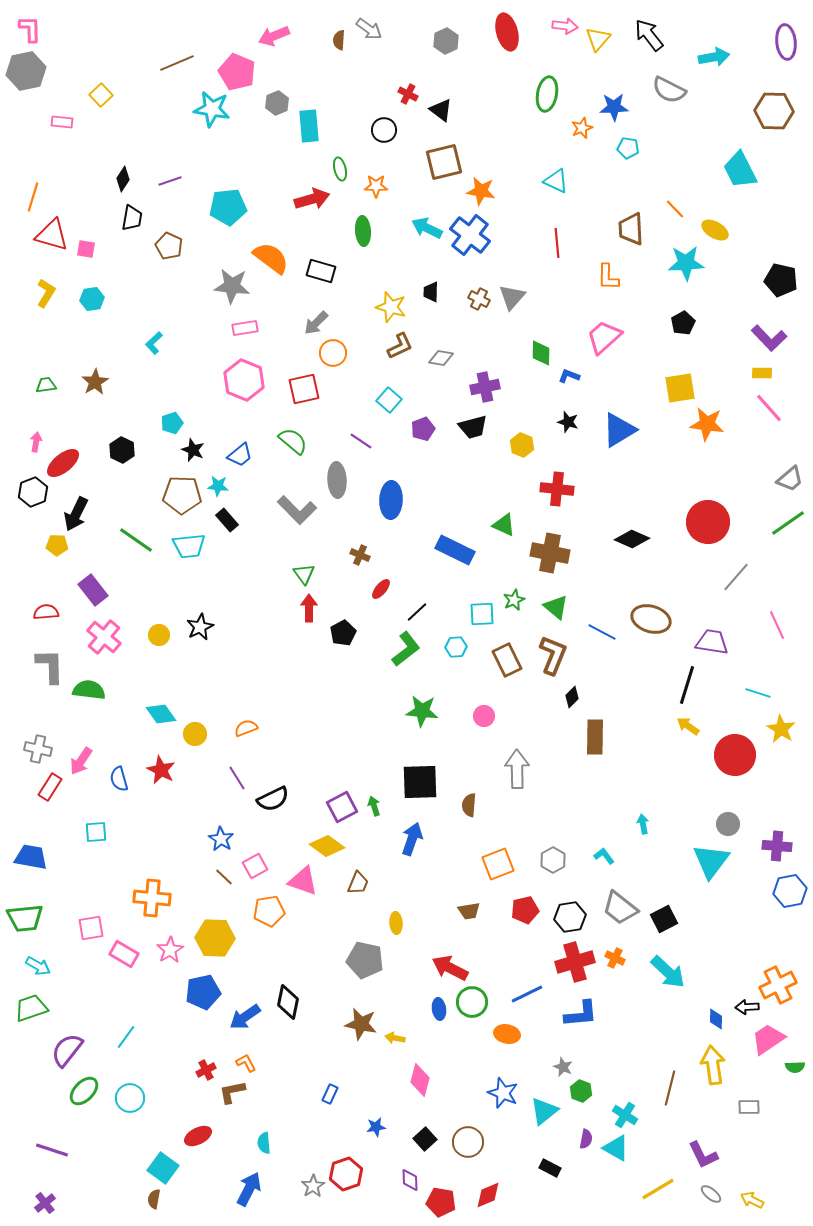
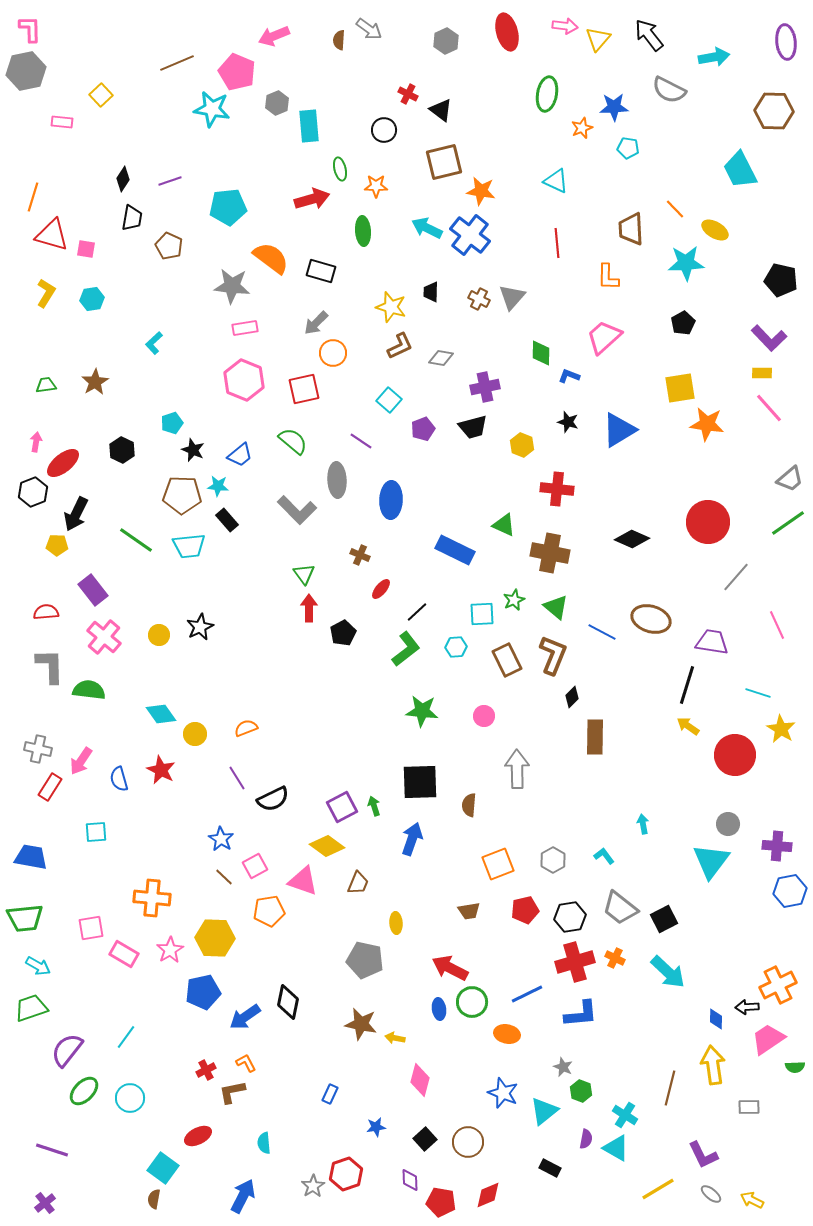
blue arrow at (249, 1189): moved 6 px left, 7 px down
